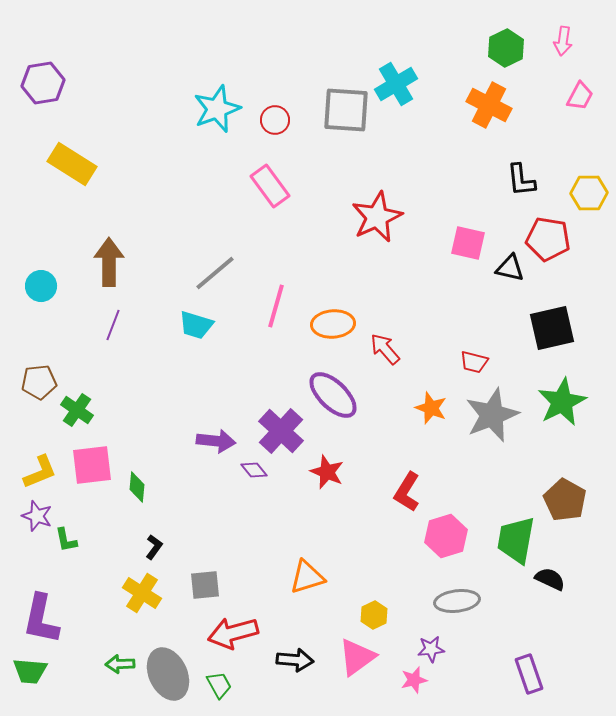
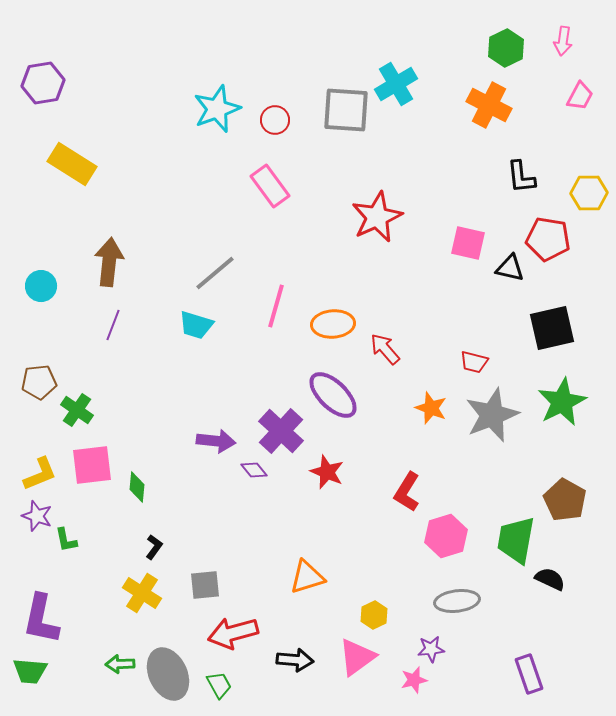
black L-shape at (521, 180): moved 3 px up
brown arrow at (109, 262): rotated 6 degrees clockwise
yellow L-shape at (40, 472): moved 2 px down
